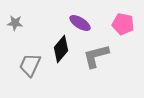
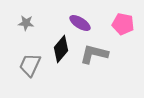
gray star: moved 11 px right
gray L-shape: moved 2 px left, 2 px up; rotated 28 degrees clockwise
